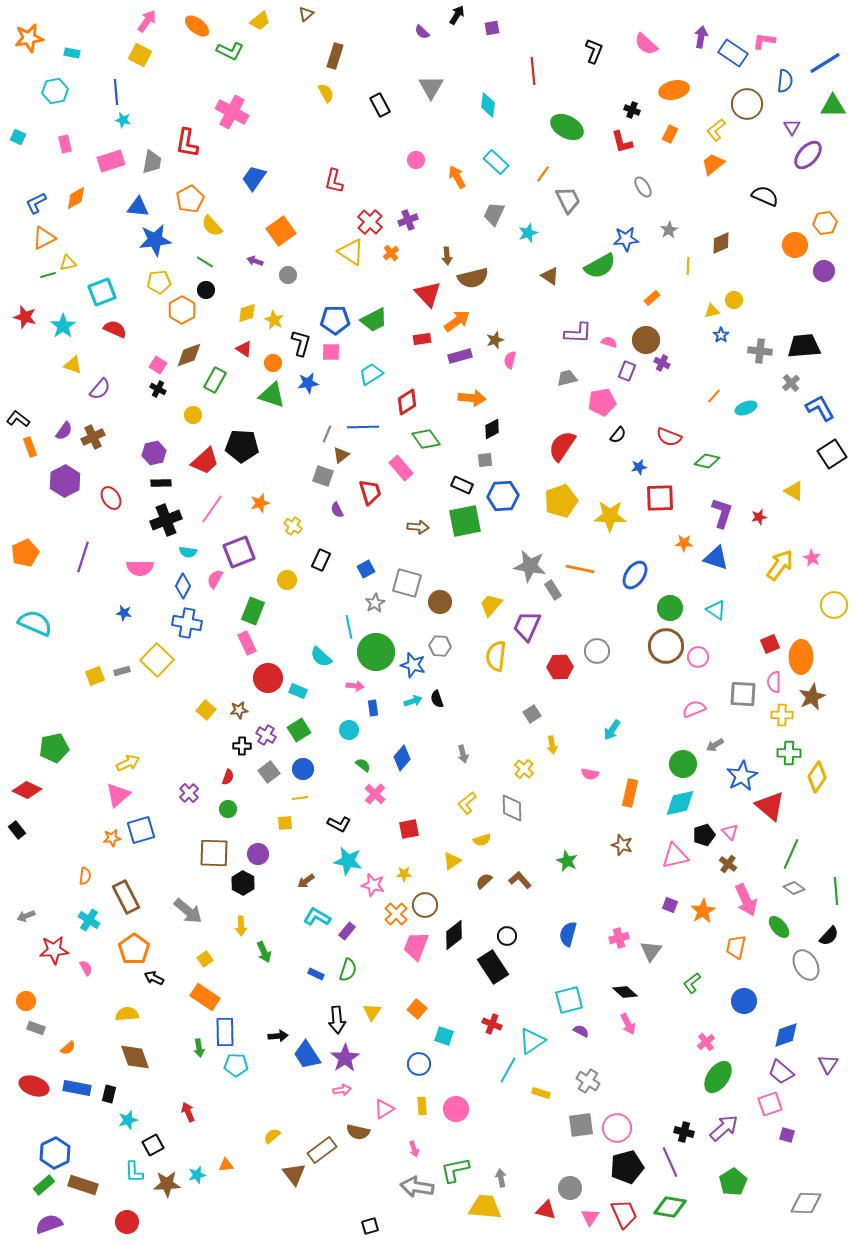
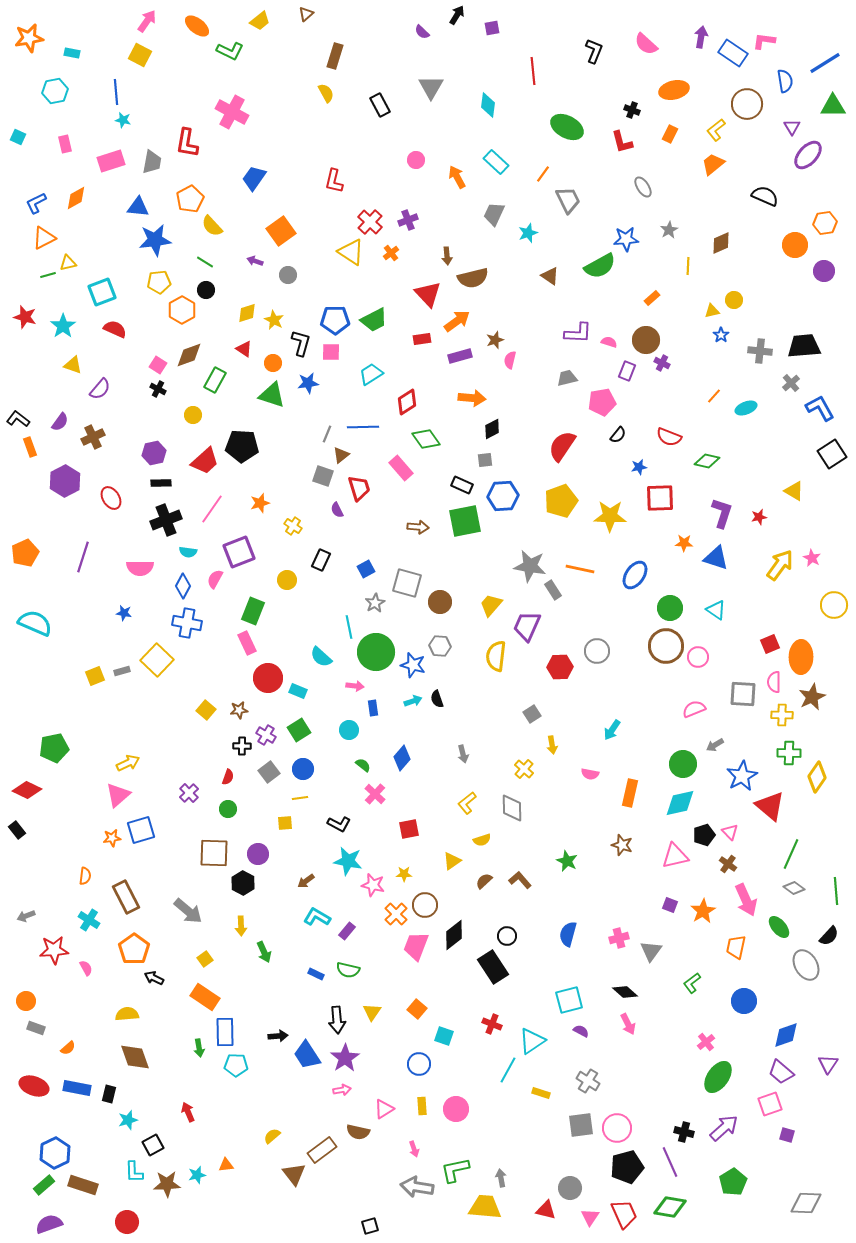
blue semicircle at (785, 81): rotated 15 degrees counterclockwise
purple semicircle at (64, 431): moved 4 px left, 9 px up
red trapezoid at (370, 492): moved 11 px left, 4 px up
green semicircle at (348, 970): rotated 85 degrees clockwise
